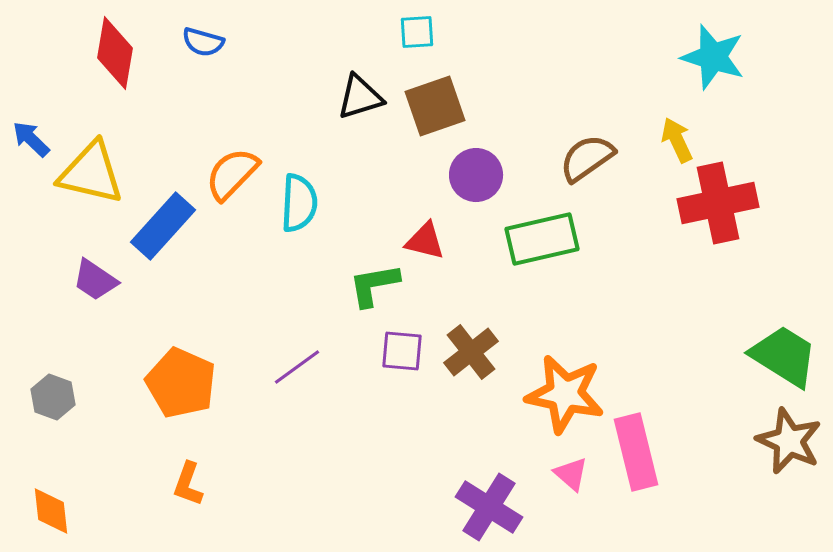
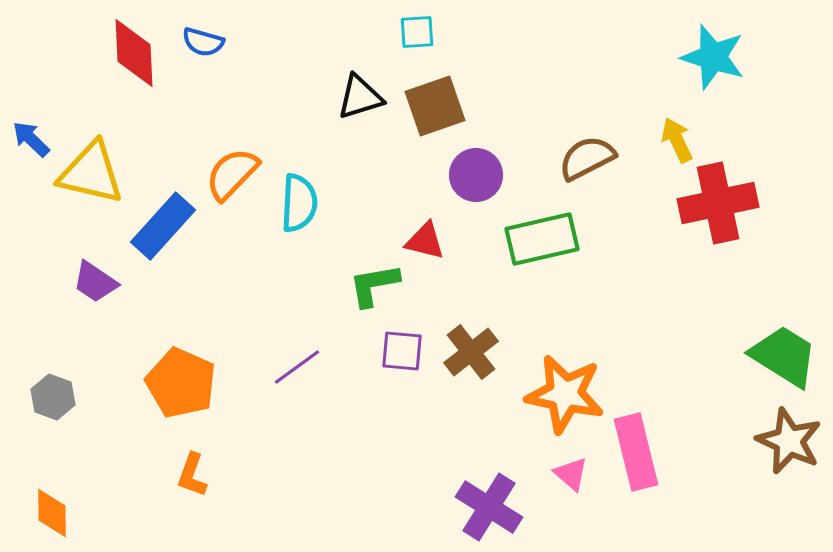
red diamond: moved 19 px right; rotated 12 degrees counterclockwise
brown semicircle: rotated 8 degrees clockwise
purple trapezoid: moved 2 px down
orange L-shape: moved 4 px right, 9 px up
orange diamond: moved 1 px right, 2 px down; rotated 6 degrees clockwise
